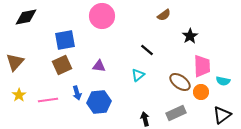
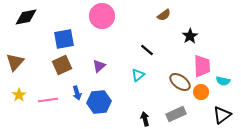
blue square: moved 1 px left, 1 px up
purple triangle: rotated 48 degrees counterclockwise
gray rectangle: moved 1 px down
